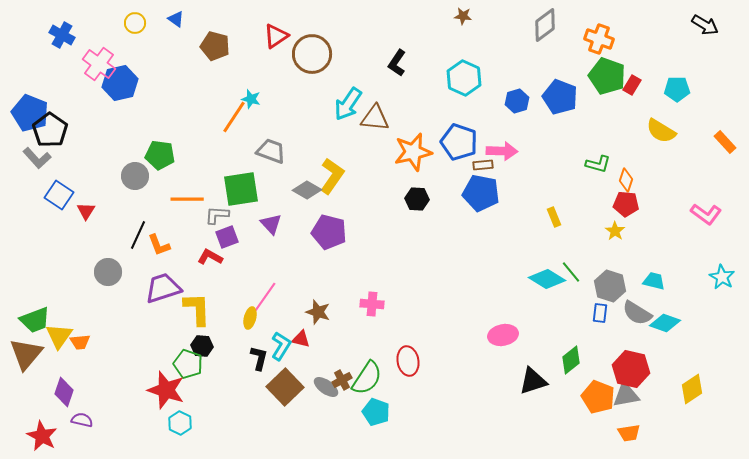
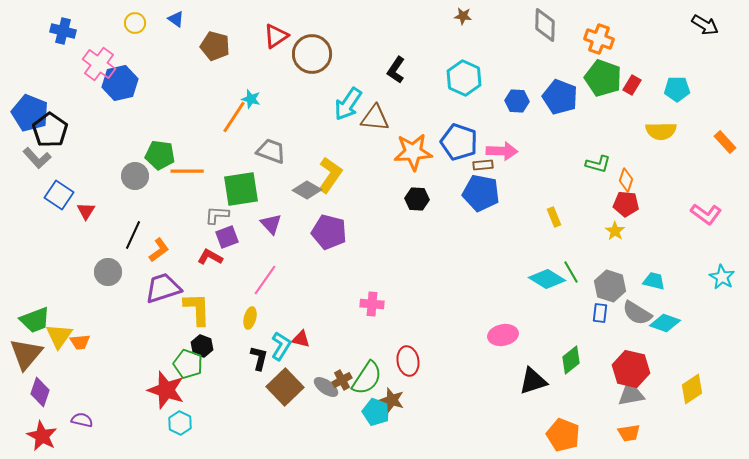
gray diamond at (545, 25): rotated 52 degrees counterclockwise
blue cross at (62, 35): moved 1 px right, 4 px up; rotated 15 degrees counterclockwise
black L-shape at (397, 63): moved 1 px left, 7 px down
green pentagon at (607, 76): moved 4 px left, 2 px down
blue hexagon at (517, 101): rotated 20 degrees clockwise
yellow semicircle at (661, 131): rotated 32 degrees counterclockwise
orange star at (413, 152): rotated 9 degrees clockwise
yellow L-shape at (332, 176): moved 2 px left, 1 px up
orange line at (187, 199): moved 28 px up
black line at (138, 235): moved 5 px left
orange L-shape at (159, 245): moved 5 px down; rotated 105 degrees counterclockwise
green line at (571, 272): rotated 10 degrees clockwise
pink line at (265, 297): moved 17 px up
brown star at (318, 312): moved 74 px right, 88 px down
black hexagon at (202, 346): rotated 15 degrees clockwise
purple diamond at (64, 392): moved 24 px left
gray triangle at (626, 395): moved 5 px right, 1 px up
orange pentagon at (598, 397): moved 35 px left, 38 px down
